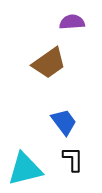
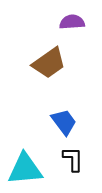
cyan triangle: rotated 9 degrees clockwise
